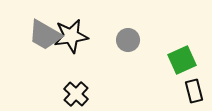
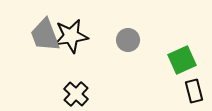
gray trapezoid: rotated 39 degrees clockwise
